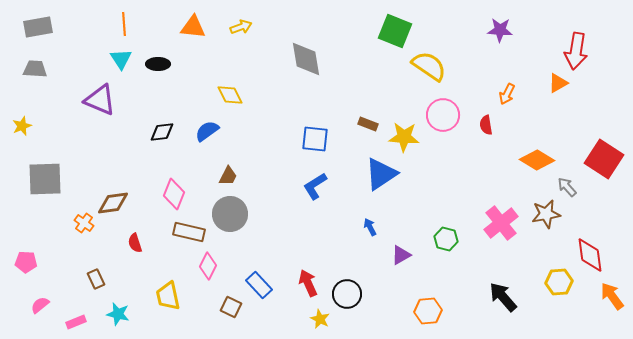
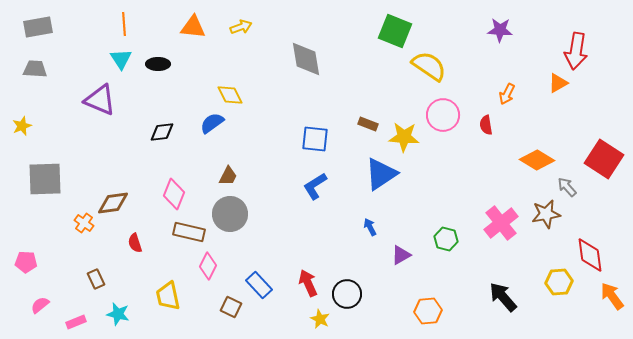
blue semicircle at (207, 131): moved 5 px right, 8 px up
